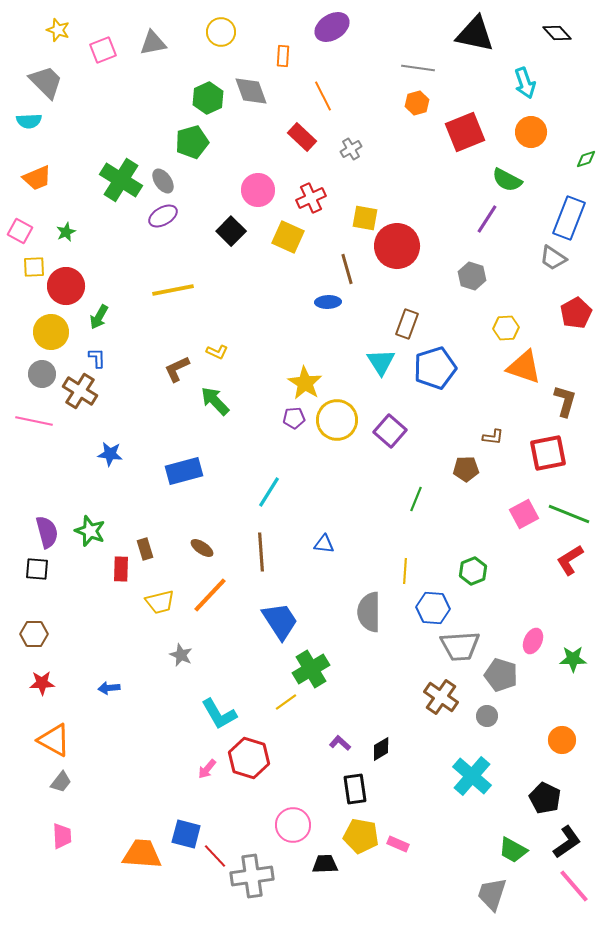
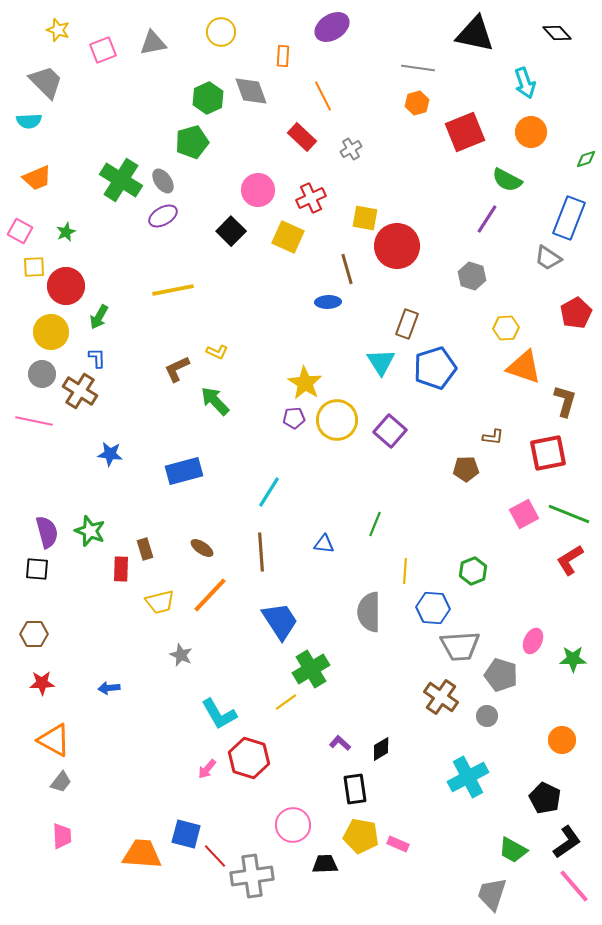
gray trapezoid at (553, 258): moved 5 px left
green line at (416, 499): moved 41 px left, 25 px down
cyan cross at (472, 776): moved 4 px left, 1 px down; rotated 21 degrees clockwise
